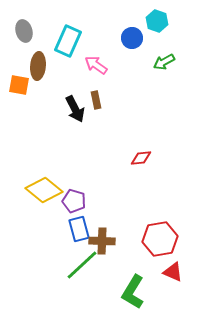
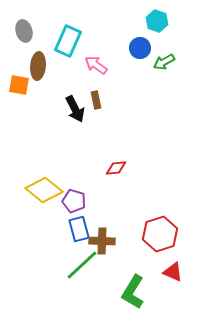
blue circle: moved 8 px right, 10 px down
red diamond: moved 25 px left, 10 px down
red hexagon: moved 5 px up; rotated 8 degrees counterclockwise
